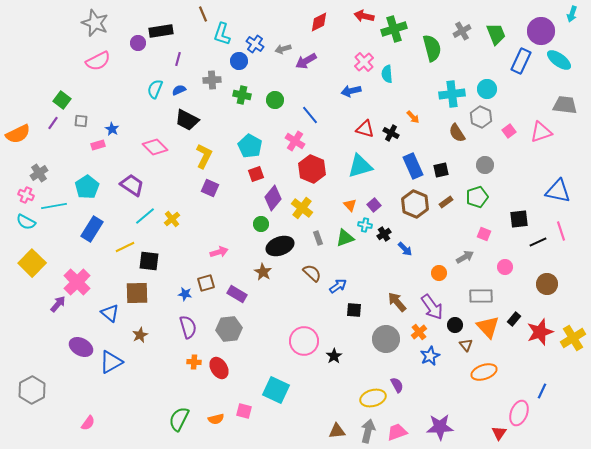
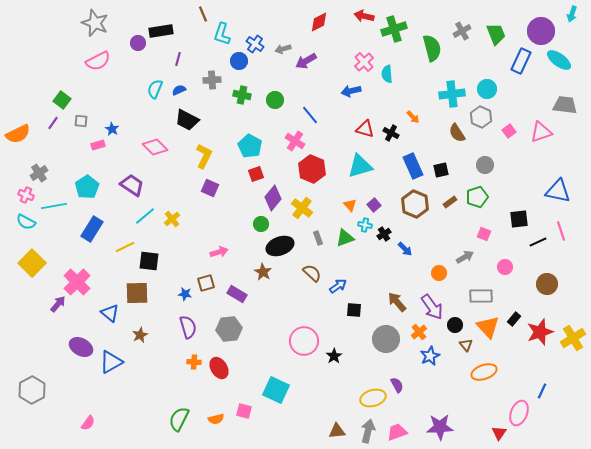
brown rectangle at (446, 202): moved 4 px right
